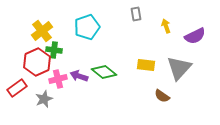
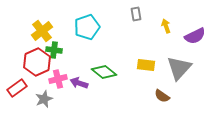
purple arrow: moved 7 px down
